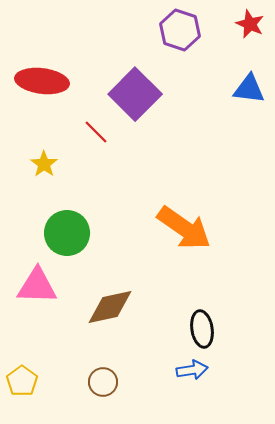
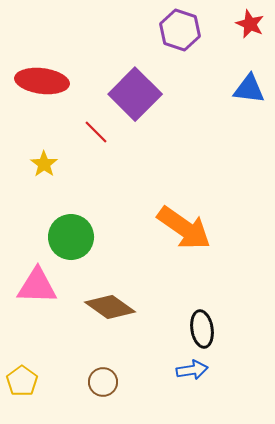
green circle: moved 4 px right, 4 px down
brown diamond: rotated 48 degrees clockwise
